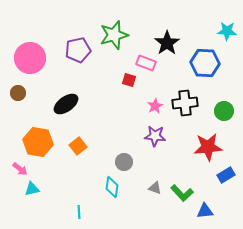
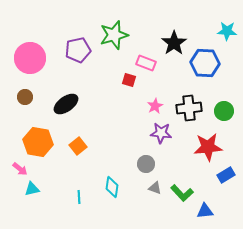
black star: moved 7 px right
brown circle: moved 7 px right, 4 px down
black cross: moved 4 px right, 5 px down
purple star: moved 6 px right, 3 px up
gray circle: moved 22 px right, 2 px down
cyan line: moved 15 px up
